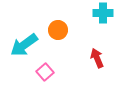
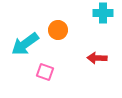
cyan arrow: moved 1 px right, 1 px up
red arrow: rotated 66 degrees counterclockwise
pink square: rotated 30 degrees counterclockwise
